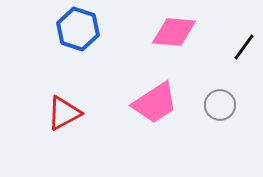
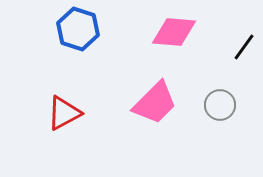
pink trapezoid: rotated 12 degrees counterclockwise
